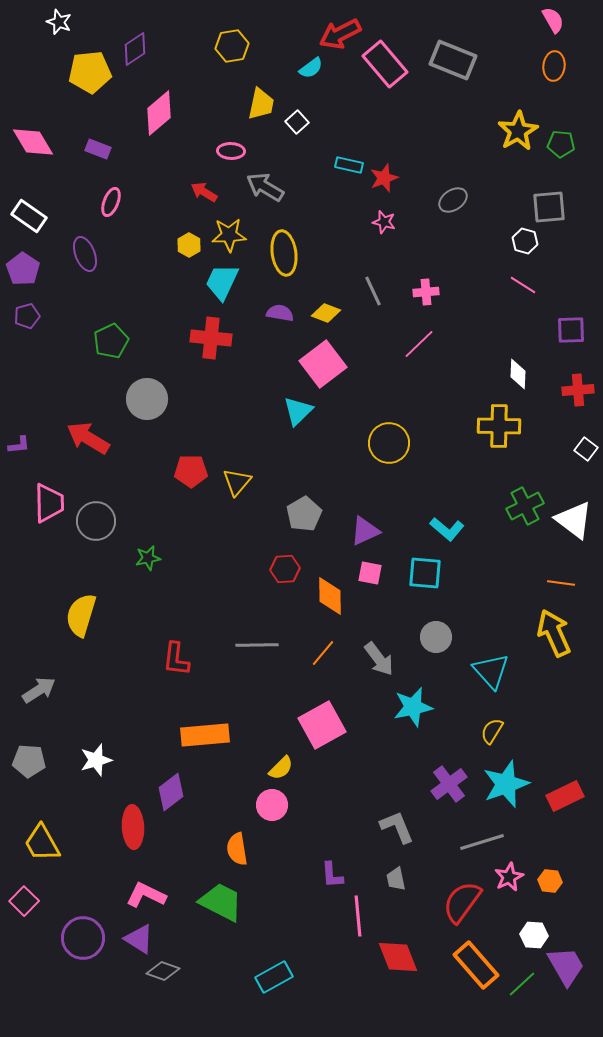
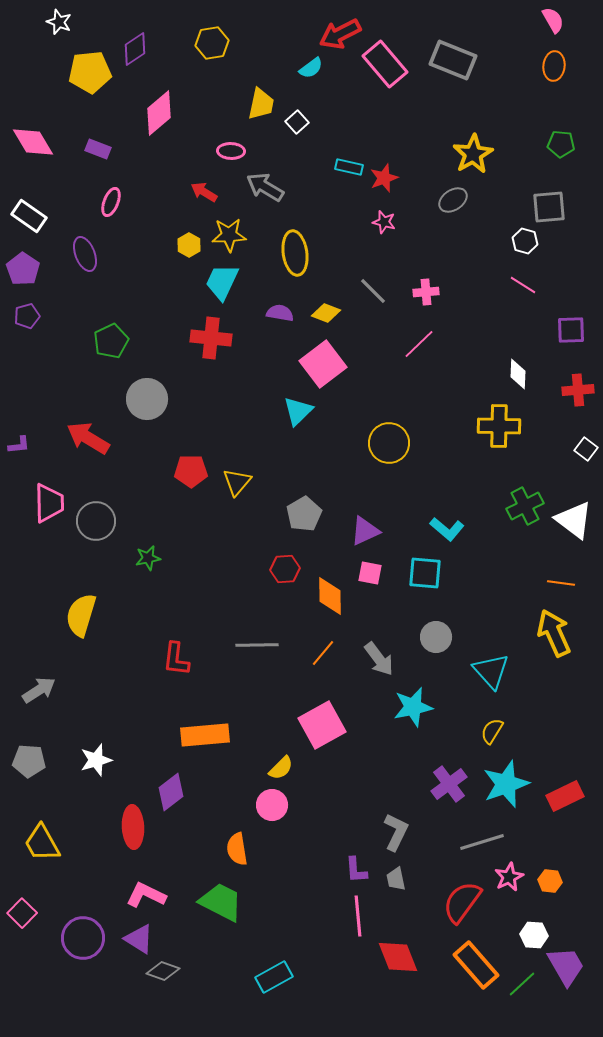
yellow hexagon at (232, 46): moved 20 px left, 3 px up
yellow star at (518, 131): moved 45 px left, 23 px down
cyan rectangle at (349, 165): moved 2 px down
yellow ellipse at (284, 253): moved 11 px right
gray line at (373, 291): rotated 20 degrees counterclockwise
gray L-shape at (397, 827): moved 1 px left, 5 px down; rotated 48 degrees clockwise
purple L-shape at (332, 875): moved 24 px right, 5 px up
pink square at (24, 901): moved 2 px left, 12 px down
